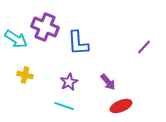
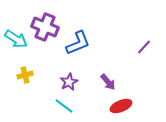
blue L-shape: rotated 108 degrees counterclockwise
yellow cross: rotated 28 degrees counterclockwise
cyan line: rotated 18 degrees clockwise
